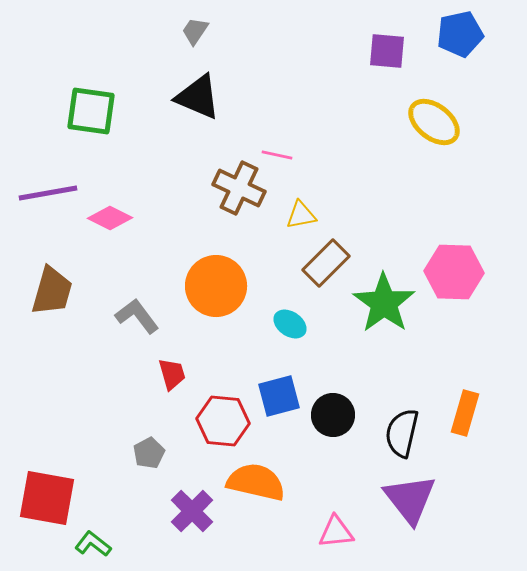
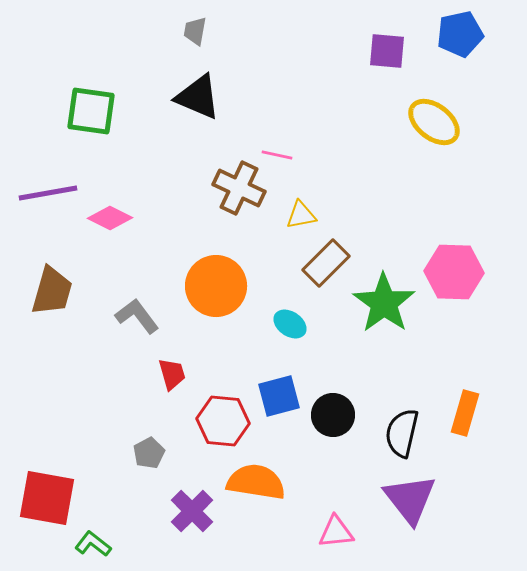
gray trapezoid: rotated 24 degrees counterclockwise
orange semicircle: rotated 4 degrees counterclockwise
